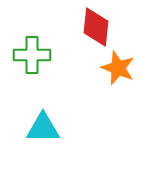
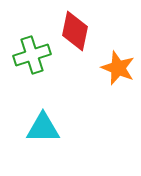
red diamond: moved 21 px left, 4 px down; rotated 6 degrees clockwise
green cross: rotated 18 degrees counterclockwise
